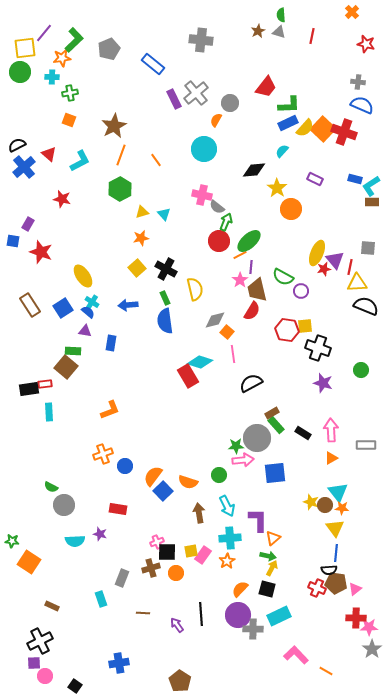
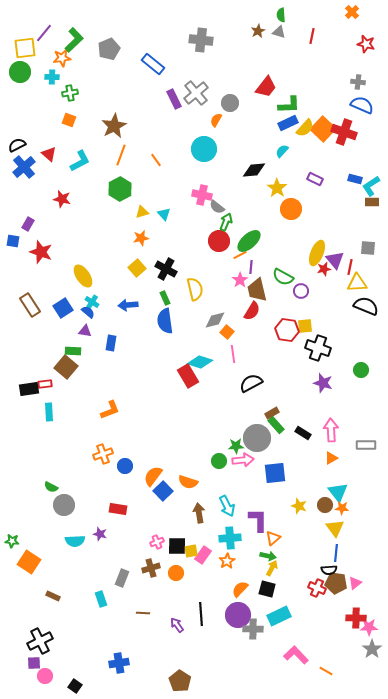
green circle at (219, 475): moved 14 px up
yellow star at (311, 502): moved 12 px left, 4 px down
black square at (167, 552): moved 10 px right, 6 px up
pink triangle at (355, 589): moved 6 px up
brown rectangle at (52, 606): moved 1 px right, 10 px up
